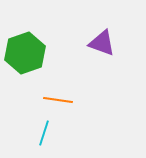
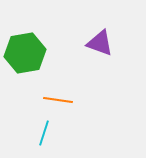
purple triangle: moved 2 px left
green hexagon: rotated 9 degrees clockwise
